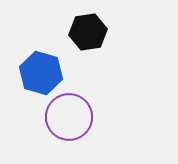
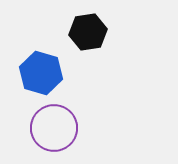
purple circle: moved 15 px left, 11 px down
